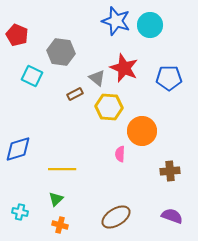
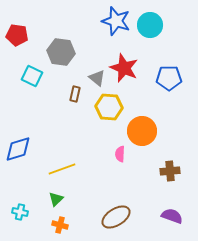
red pentagon: rotated 15 degrees counterclockwise
brown rectangle: rotated 49 degrees counterclockwise
yellow line: rotated 20 degrees counterclockwise
